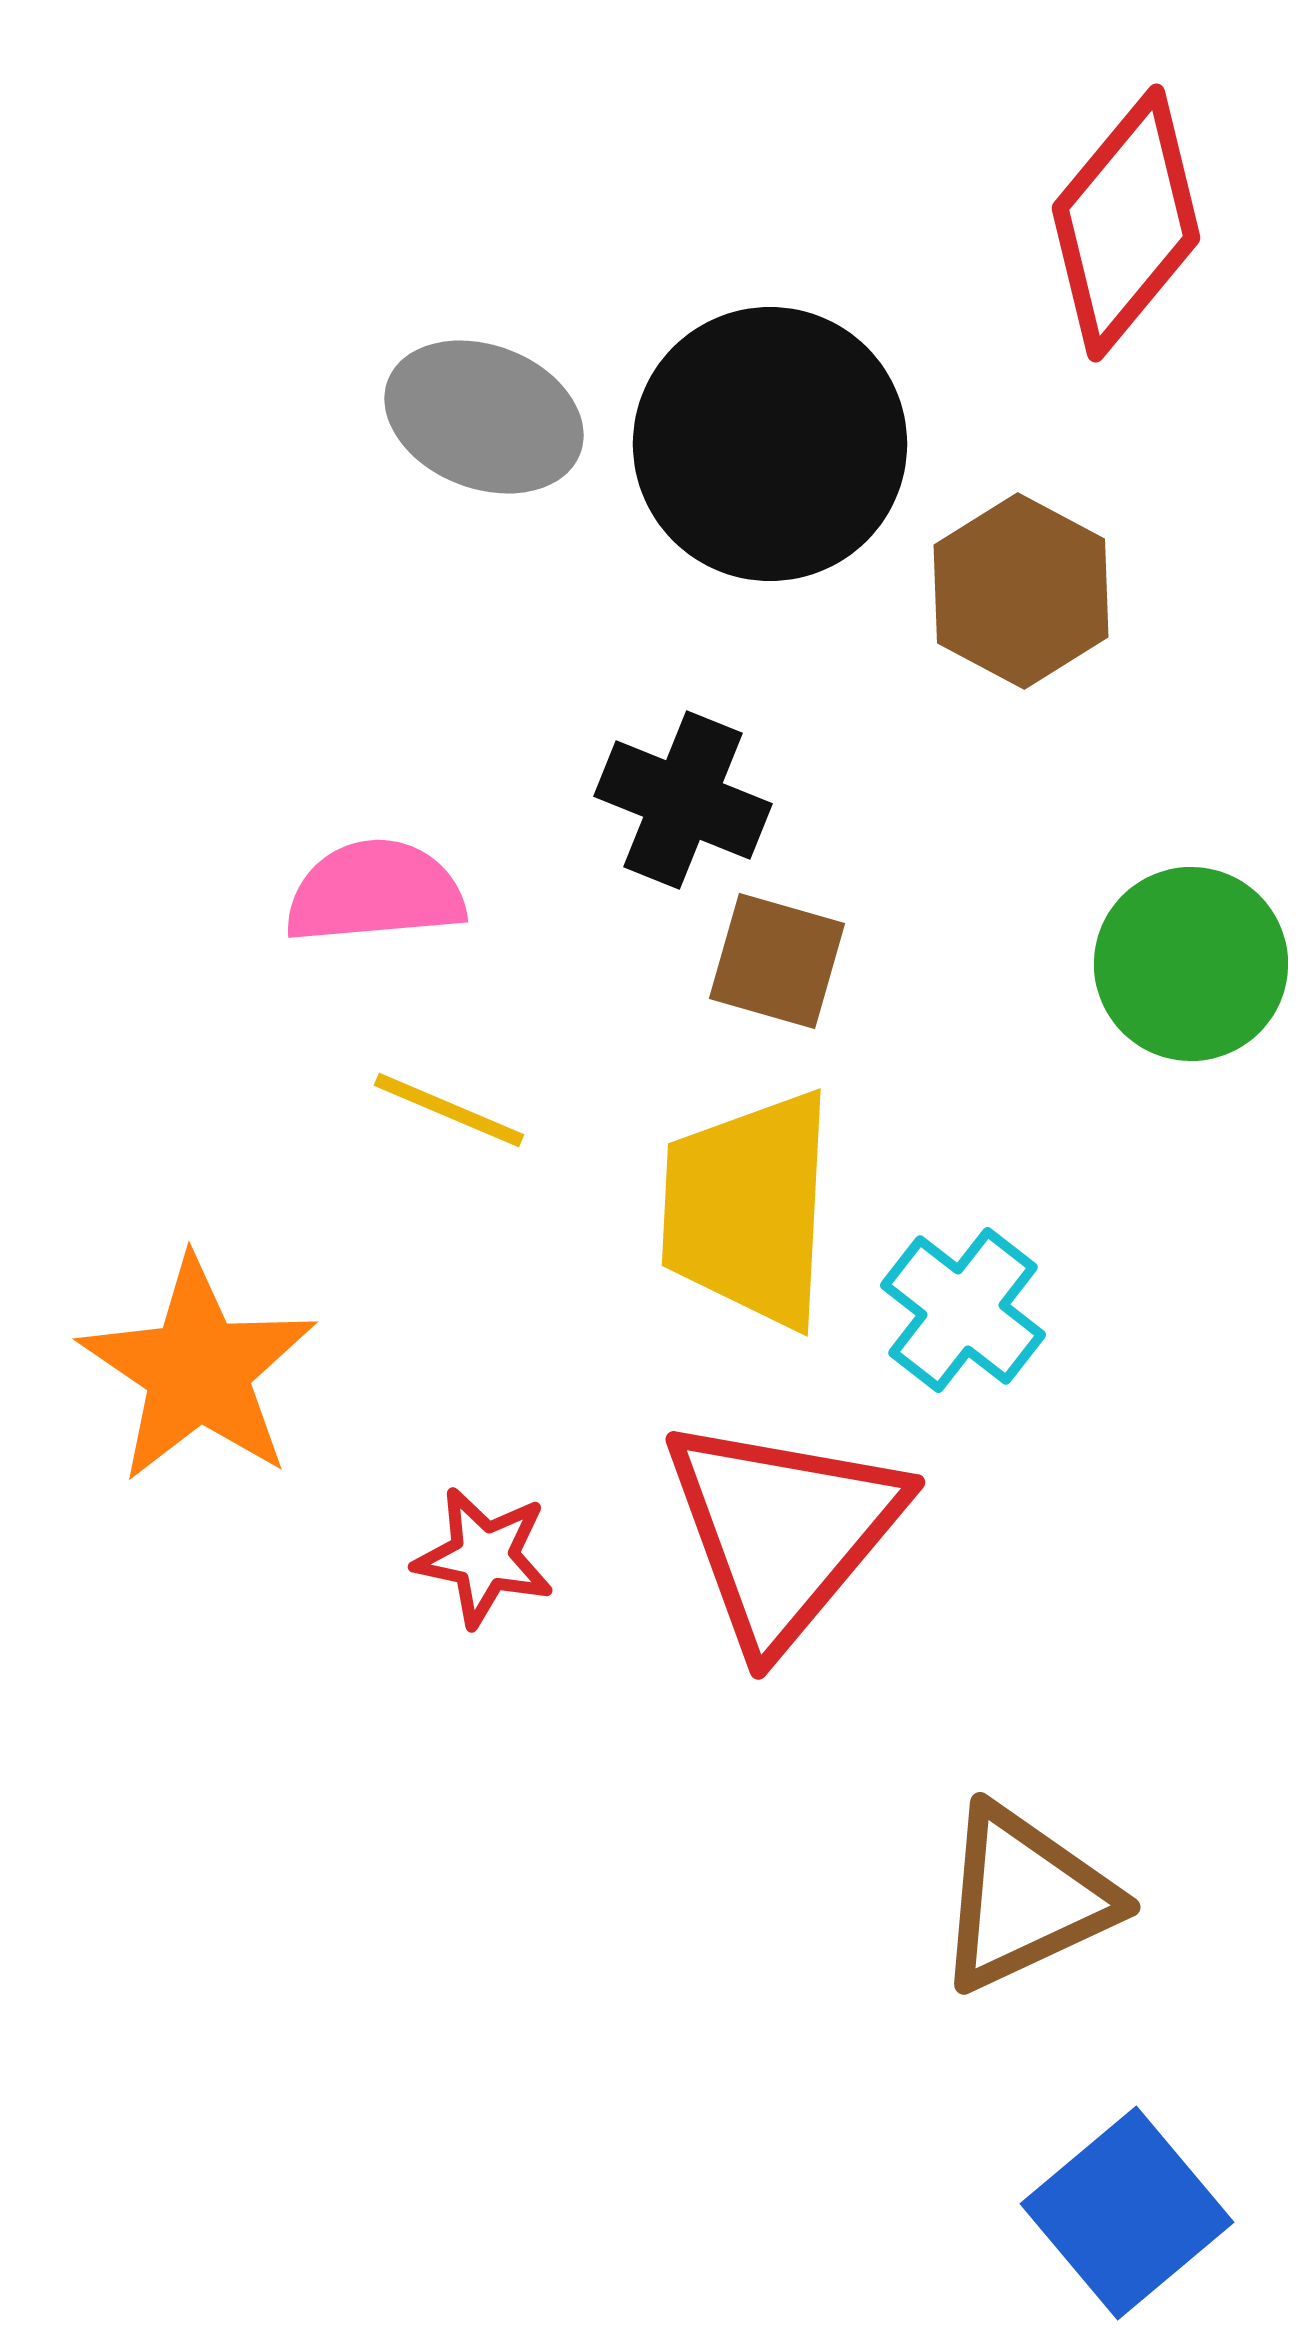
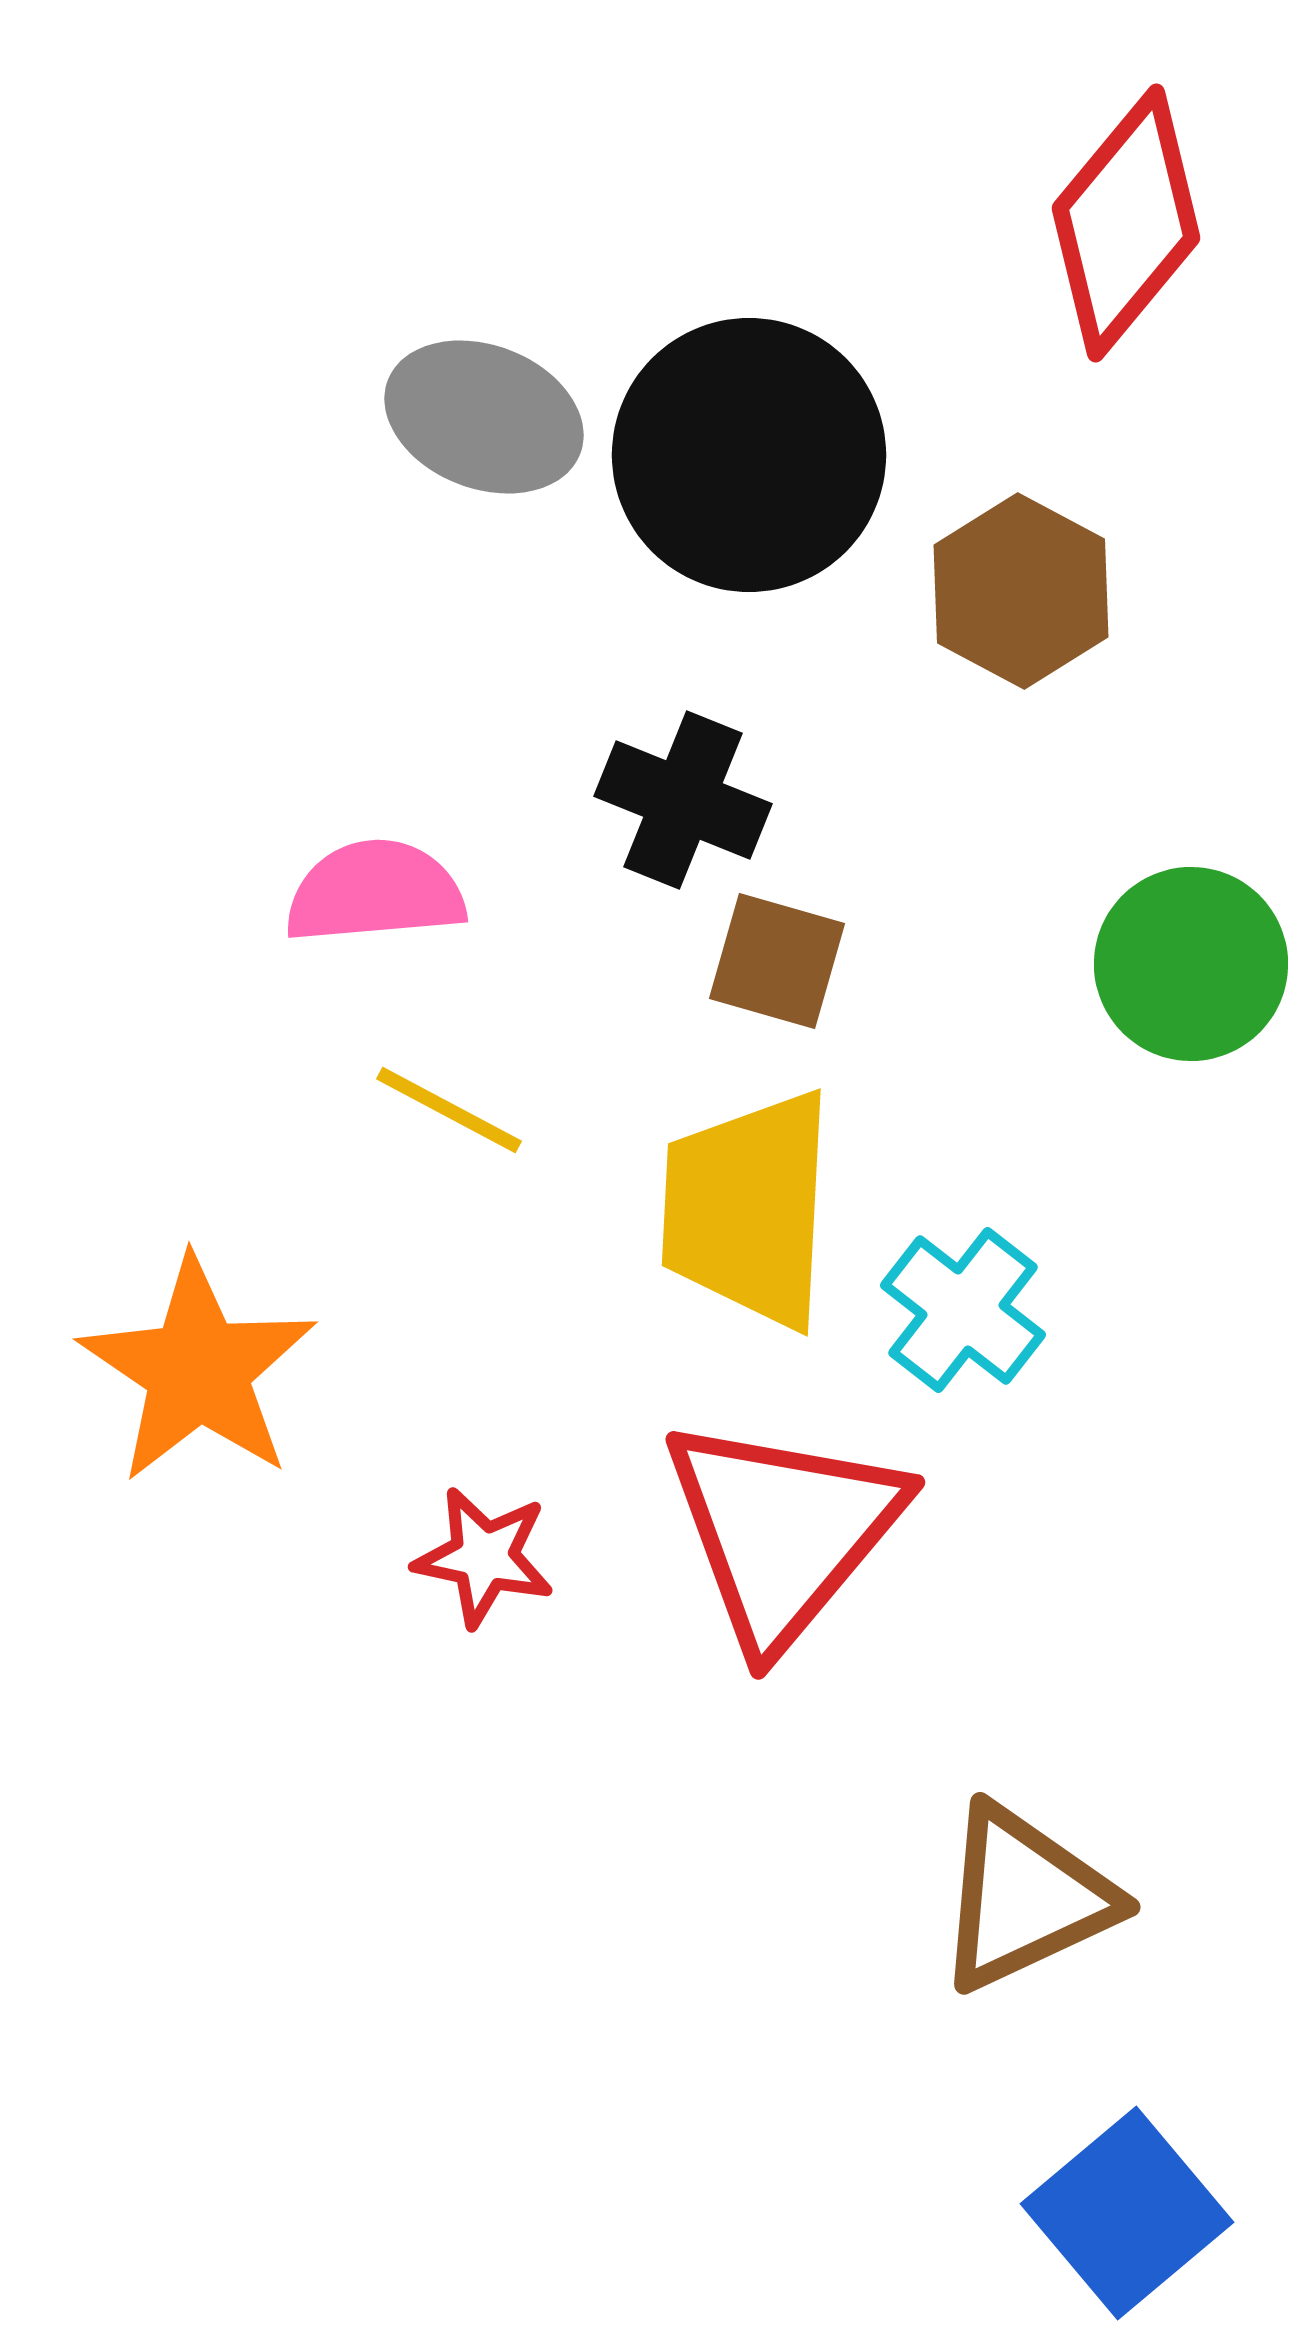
black circle: moved 21 px left, 11 px down
yellow line: rotated 5 degrees clockwise
